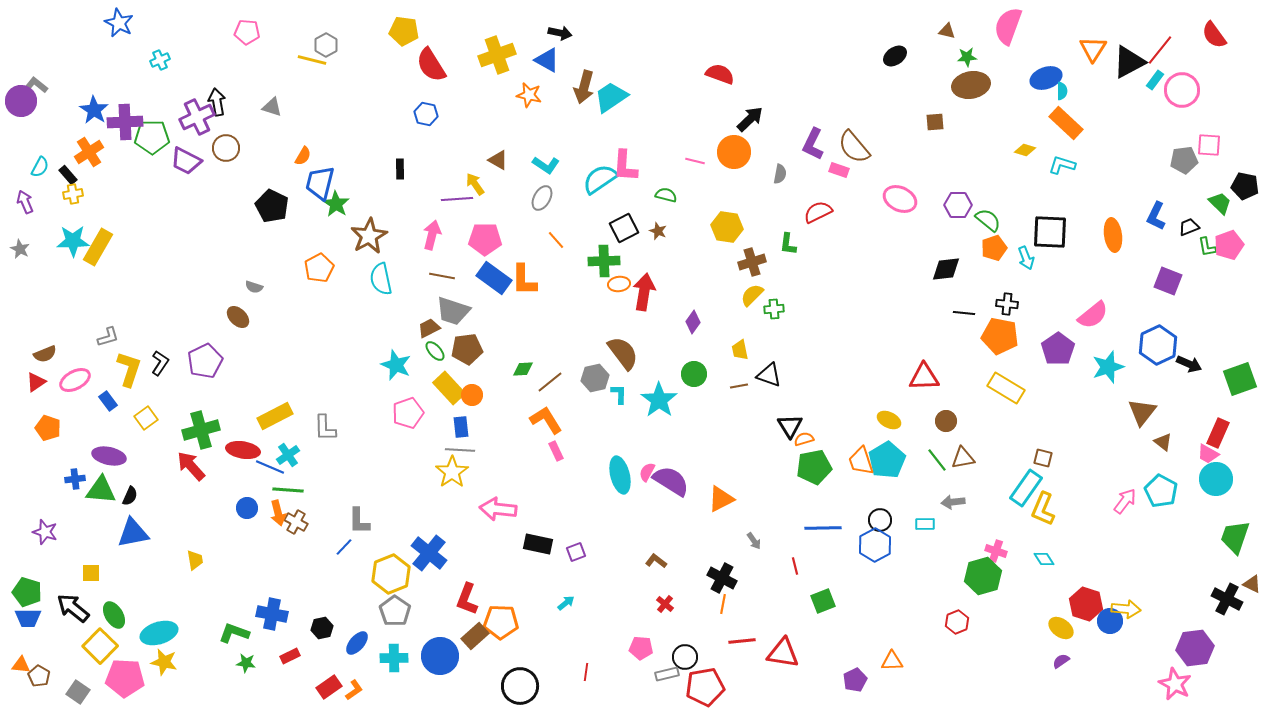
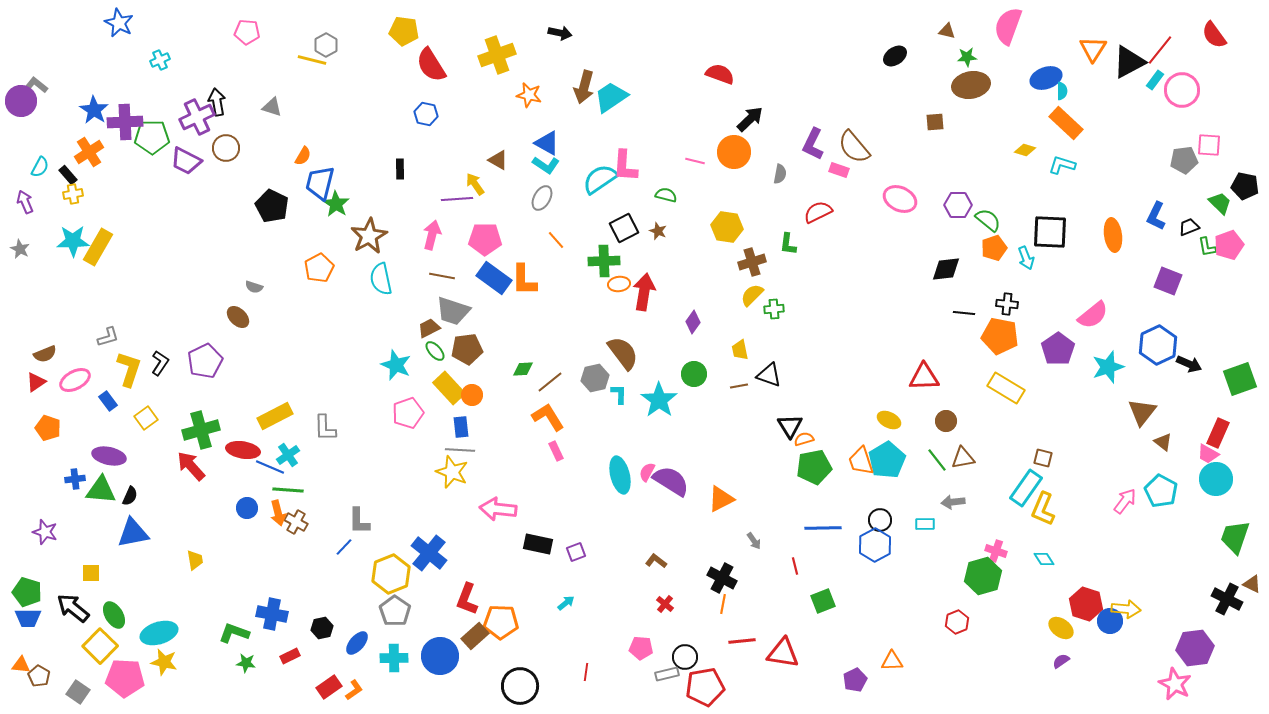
blue triangle at (547, 60): moved 83 px down
orange L-shape at (546, 420): moved 2 px right, 3 px up
yellow star at (452, 472): rotated 16 degrees counterclockwise
